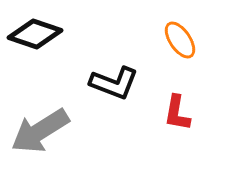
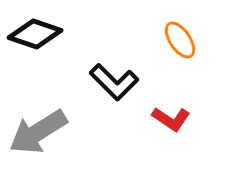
black L-shape: moved 1 px up; rotated 24 degrees clockwise
red L-shape: moved 6 px left, 6 px down; rotated 66 degrees counterclockwise
gray arrow: moved 2 px left, 1 px down
